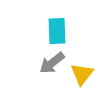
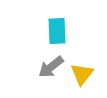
gray arrow: moved 1 px left, 4 px down
